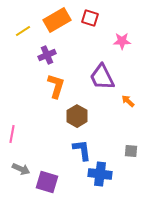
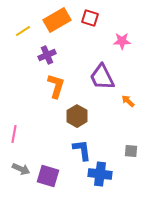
pink line: moved 2 px right
purple square: moved 1 px right, 6 px up
